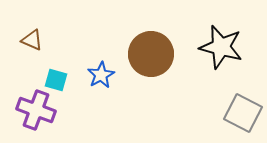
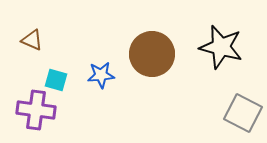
brown circle: moved 1 px right
blue star: rotated 24 degrees clockwise
purple cross: rotated 12 degrees counterclockwise
